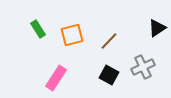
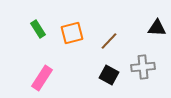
black triangle: rotated 36 degrees clockwise
orange square: moved 2 px up
gray cross: rotated 20 degrees clockwise
pink rectangle: moved 14 px left
